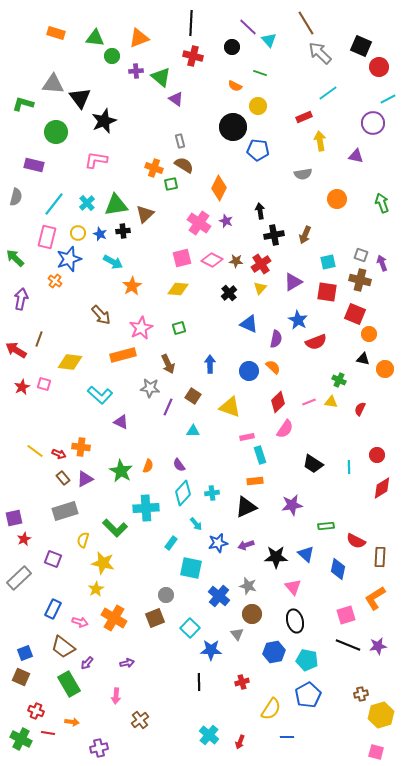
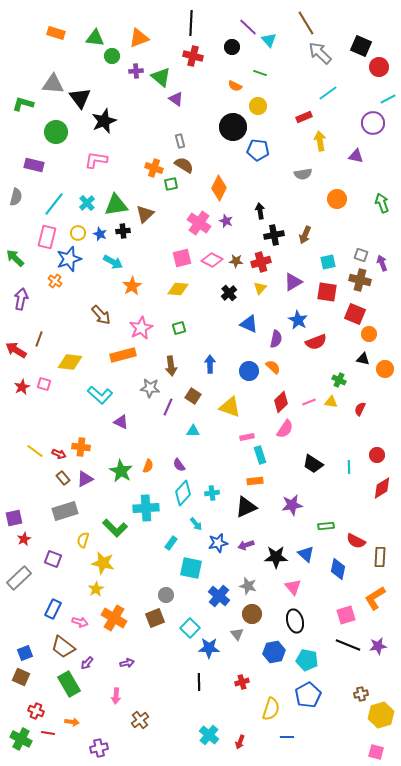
red cross at (261, 264): moved 2 px up; rotated 18 degrees clockwise
brown arrow at (168, 364): moved 3 px right, 2 px down; rotated 18 degrees clockwise
red diamond at (278, 402): moved 3 px right
blue star at (211, 650): moved 2 px left, 2 px up
yellow semicircle at (271, 709): rotated 15 degrees counterclockwise
